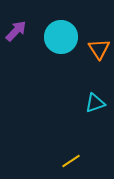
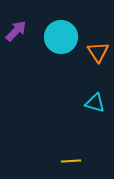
orange triangle: moved 1 px left, 3 px down
cyan triangle: rotated 35 degrees clockwise
yellow line: rotated 30 degrees clockwise
